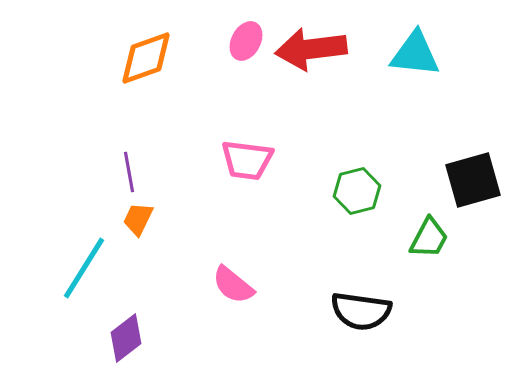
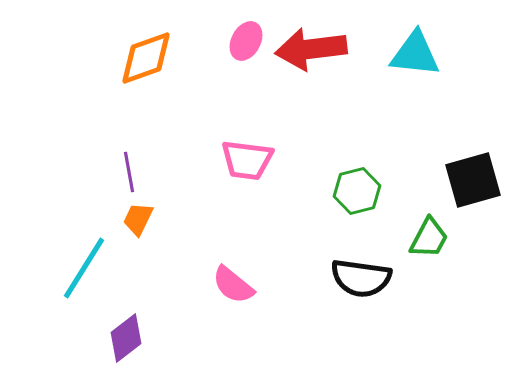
black semicircle: moved 33 px up
